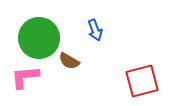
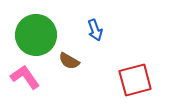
green circle: moved 3 px left, 3 px up
pink L-shape: rotated 60 degrees clockwise
red square: moved 7 px left, 1 px up
